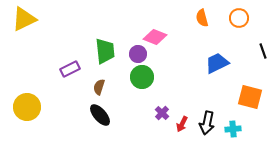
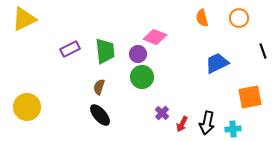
purple rectangle: moved 20 px up
orange square: rotated 25 degrees counterclockwise
